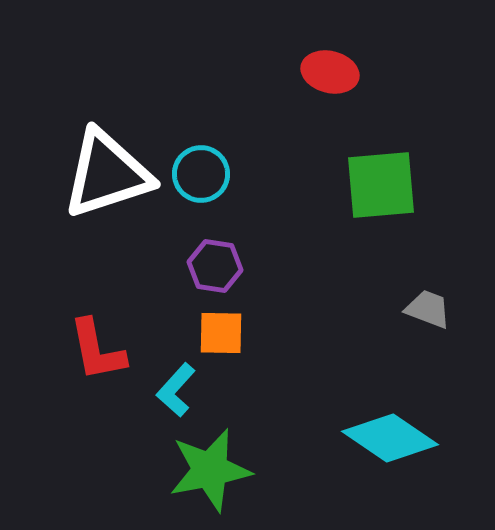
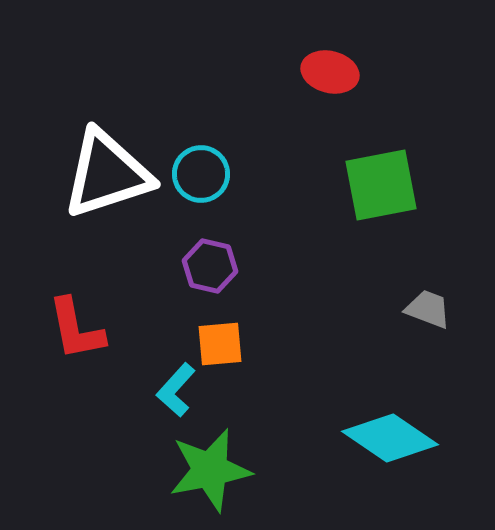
green square: rotated 6 degrees counterclockwise
purple hexagon: moved 5 px left; rotated 4 degrees clockwise
orange square: moved 1 px left, 11 px down; rotated 6 degrees counterclockwise
red L-shape: moved 21 px left, 21 px up
